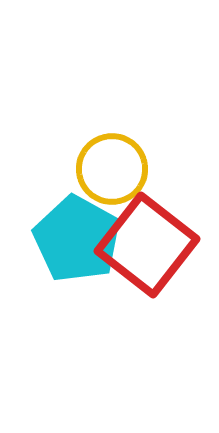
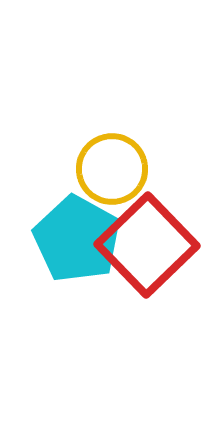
red square: rotated 8 degrees clockwise
